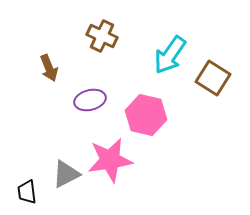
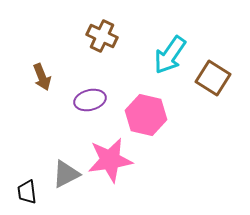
brown arrow: moved 7 px left, 9 px down
